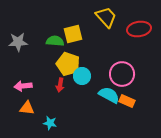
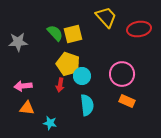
green semicircle: moved 8 px up; rotated 42 degrees clockwise
cyan semicircle: moved 22 px left, 10 px down; rotated 55 degrees clockwise
